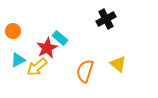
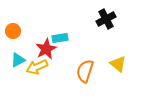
cyan rectangle: rotated 49 degrees counterclockwise
red star: moved 1 px left, 1 px down
yellow arrow: rotated 15 degrees clockwise
